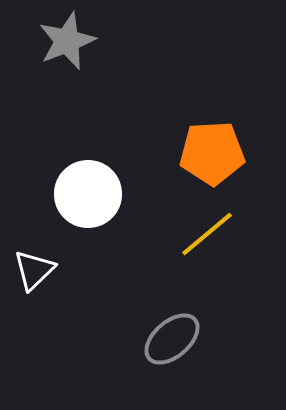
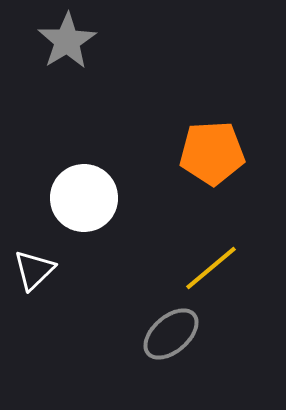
gray star: rotated 10 degrees counterclockwise
white circle: moved 4 px left, 4 px down
yellow line: moved 4 px right, 34 px down
gray ellipse: moved 1 px left, 5 px up
